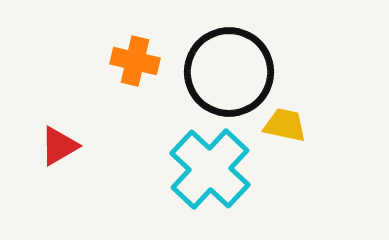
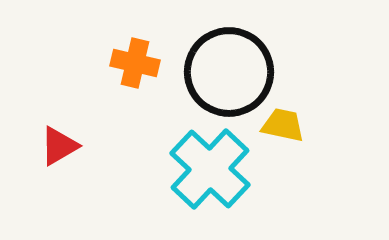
orange cross: moved 2 px down
yellow trapezoid: moved 2 px left
